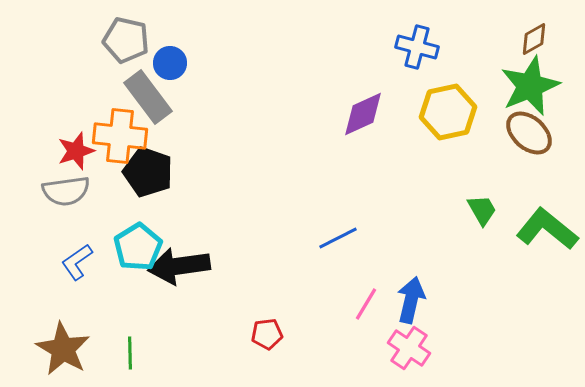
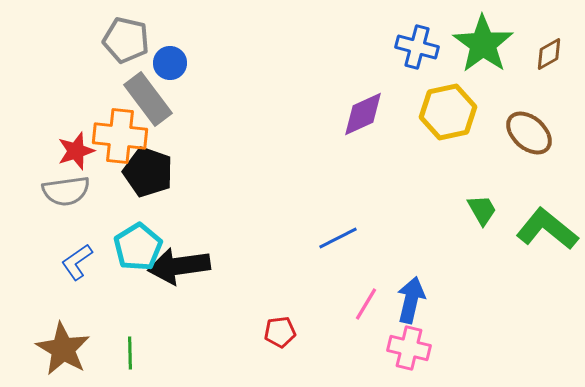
brown diamond: moved 15 px right, 15 px down
green star: moved 47 px left, 42 px up; rotated 14 degrees counterclockwise
gray rectangle: moved 2 px down
red pentagon: moved 13 px right, 2 px up
pink cross: rotated 21 degrees counterclockwise
